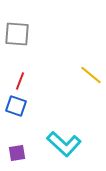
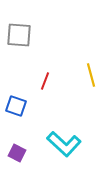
gray square: moved 2 px right, 1 px down
yellow line: rotated 35 degrees clockwise
red line: moved 25 px right
purple square: rotated 36 degrees clockwise
